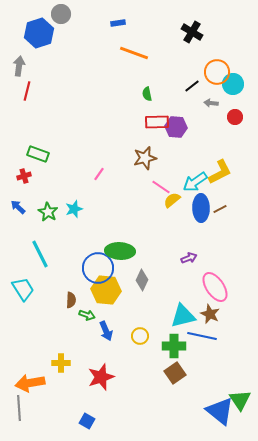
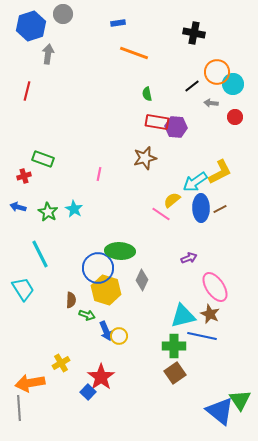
gray circle at (61, 14): moved 2 px right
black cross at (192, 32): moved 2 px right, 1 px down; rotated 20 degrees counterclockwise
blue hexagon at (39, 33): moved 8 px left, 7 px up
gray arrow at (19, 66): moved 29 px right, 12 px up
red rectangle at (157, 122): rotated 10 degrees clockwise
green rectangle at (38, 154): moved 5 px right, 5 px down
pink line at (99, 174): rotated 24 degrees counterclockwise
pink line at (161, 187): moved 27 px down
blue arrow at (18, 207): rotated 28 degrees counterclockwise
cyan star at (74, 209): rotated 24 degrees counterclockwise
yellow hexagon at (106, 290): rotated 12 degrees clockwise
yellow circle at (140, 336): moved 21 px left
yellow cross at (61, 363): rotated 30 degrees counterclockwise
red star at (101, 377): rotated 16 degrees counterclockwise
blue square at (87, 421): moved 1 px right, 29 px up; rotated 14 degrees clockwise
